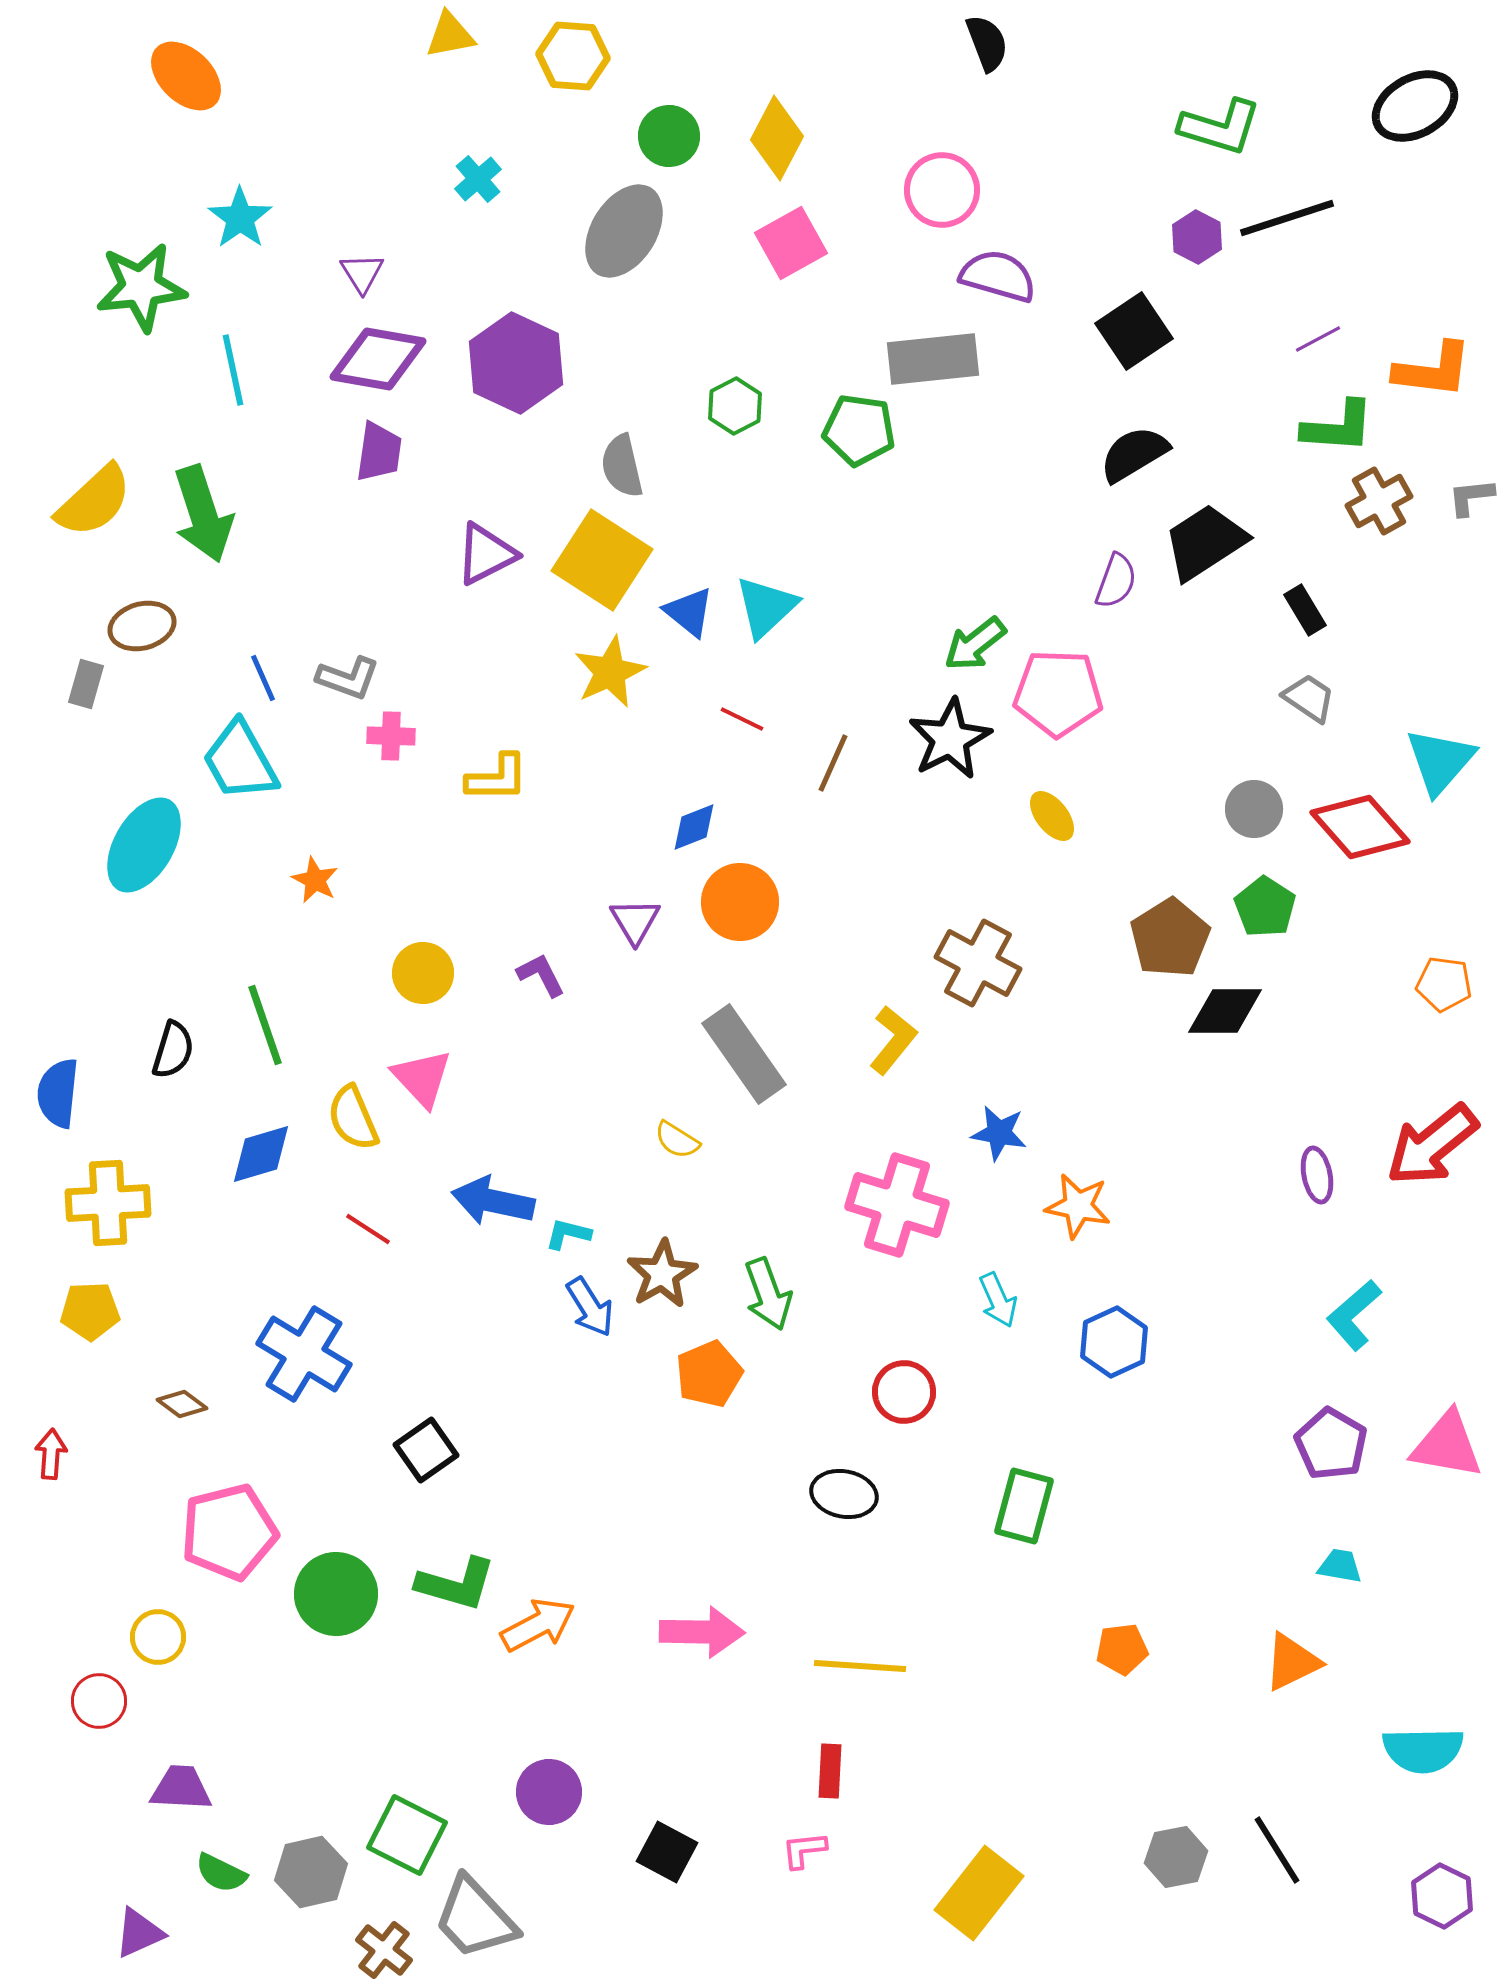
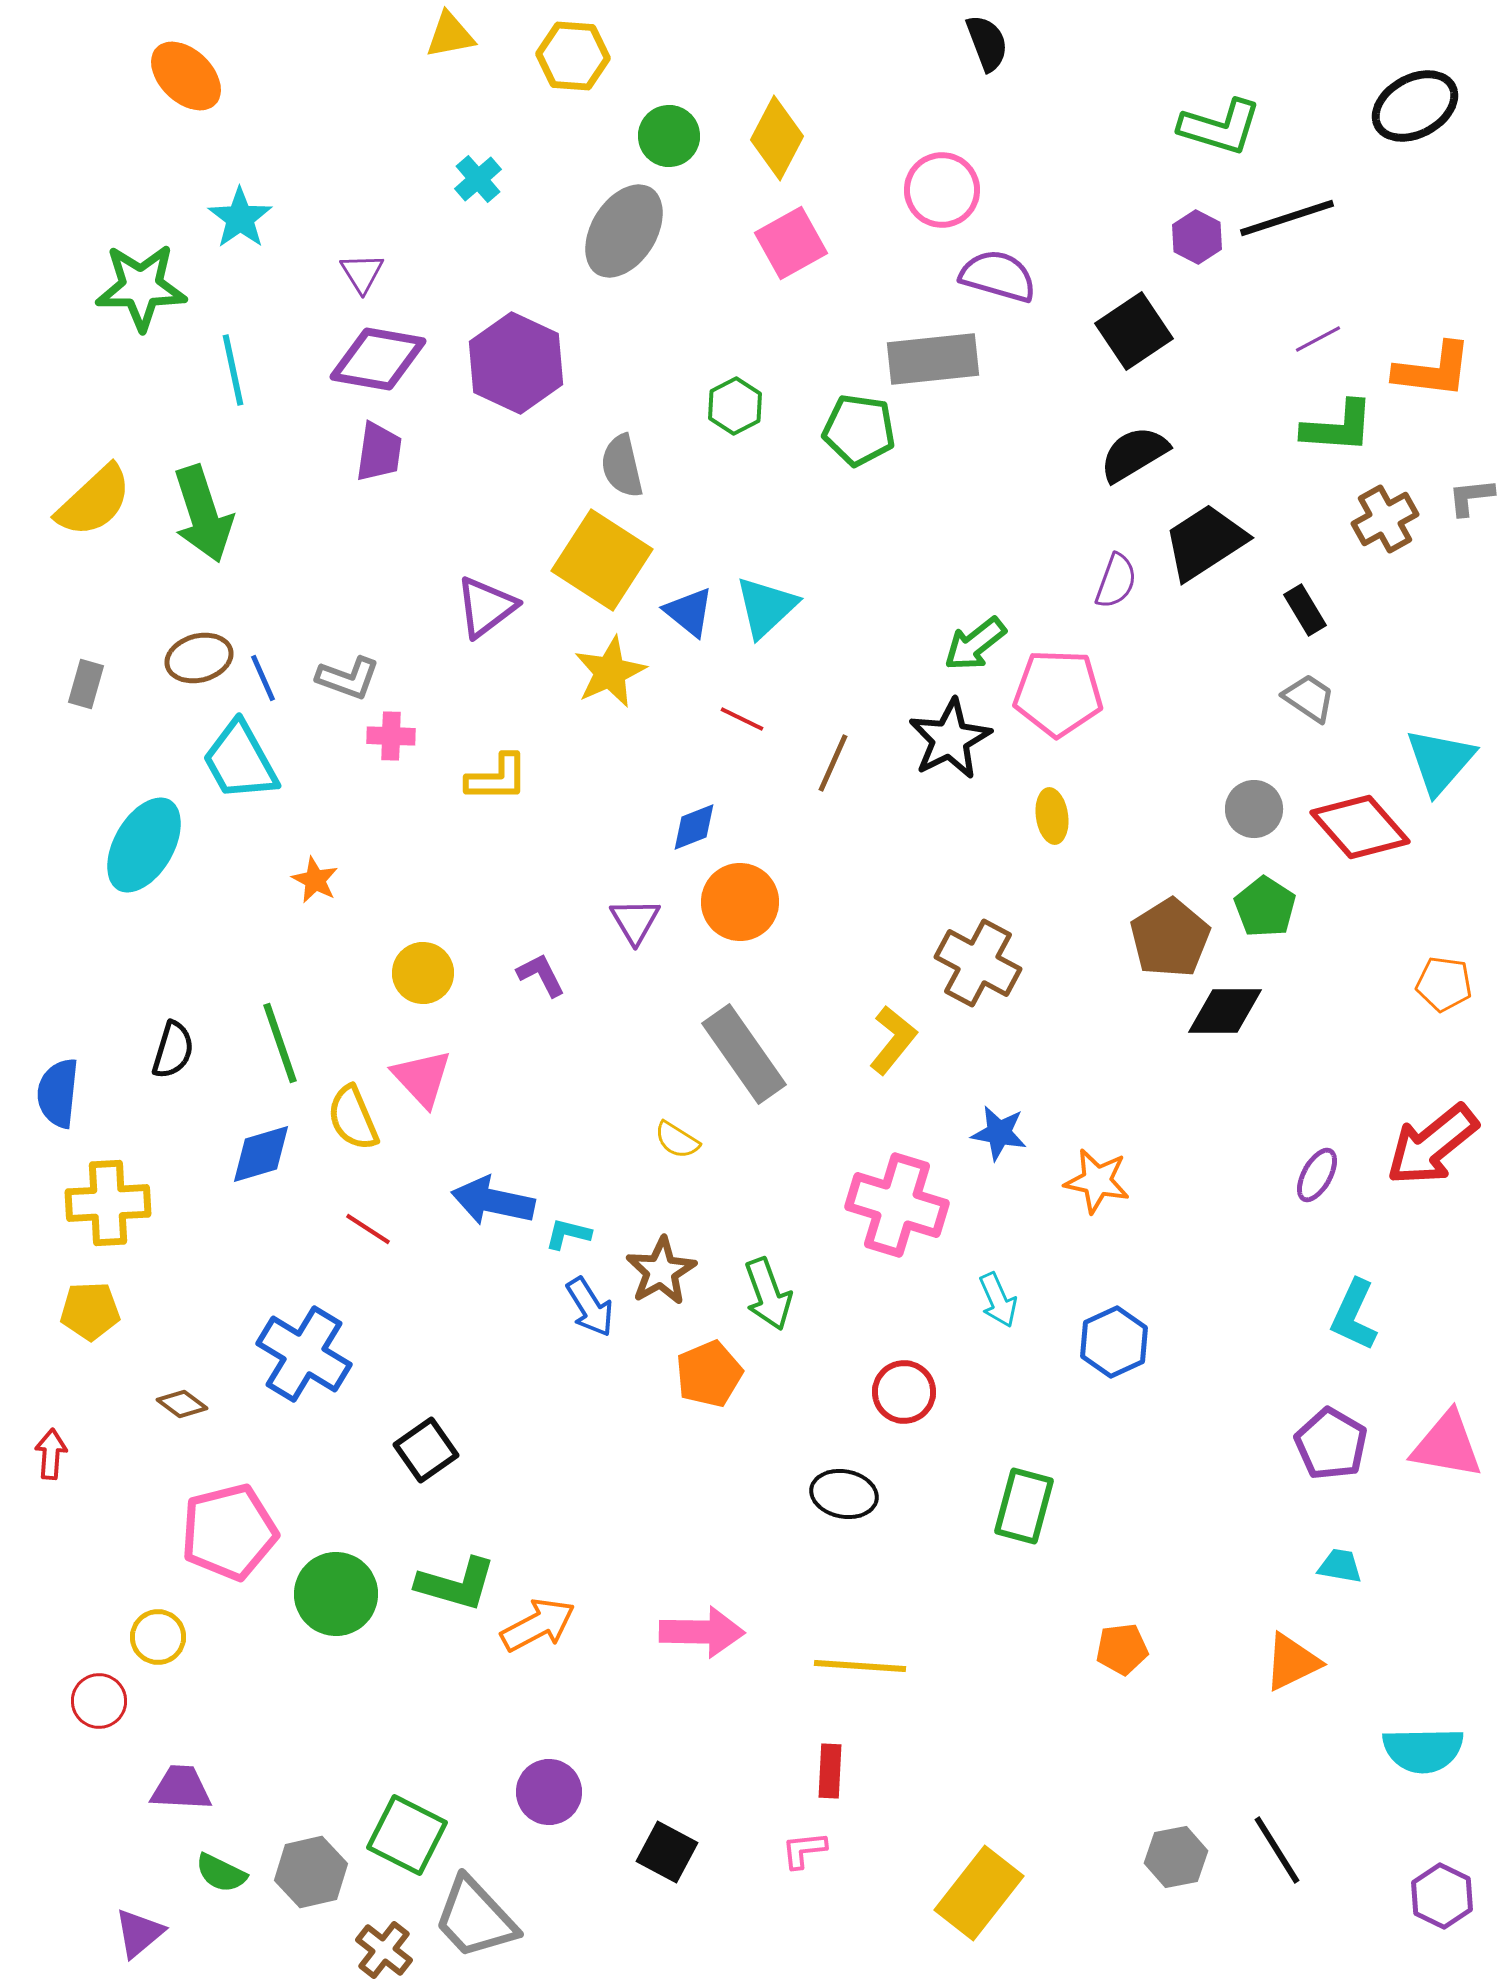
green star at (141, 287): rotated 6 degrees clockwise
brown cross at (1379, 501): moved 6 px right, 18 px down
purple triangle at (486, 554): moved 53 px down; rotated 10 degrees counterclockwise
brown ellipse at (142, 626): moved 57 px right, 32 px down
yellow ellipse at (1052, 816): rotated 30 degrees clockwise
green line at (265, 1025): moved 15 px right, 18 px down
purple ellipse at (1317, 1175): rotated 40 degrees clockwise
orange star at (1078, 1206): moved 19 px right, 25 px up
brown star at (662, 1274): moved 1 px left, 3 px up
cyan L-shape at (1354, 1315): rotated 24 degrees counterclockwise
purple triangle at (139, 1933): rotated 16 degrees counterclockwise
